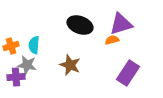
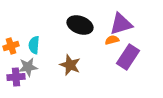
gray star: moved 1 px right, 2 px down; rotated 18 degrees counterclockwise
purple rectangle: moved 16 px up
